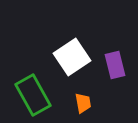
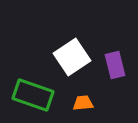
green rectangle: rotated 42 degrees counterclockwise
orange trapezoid: rotated 85 degrees counterclockwise
